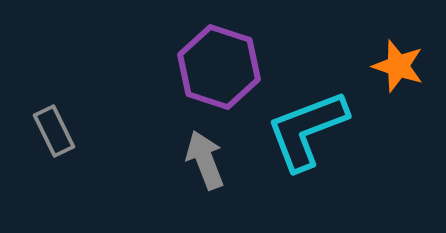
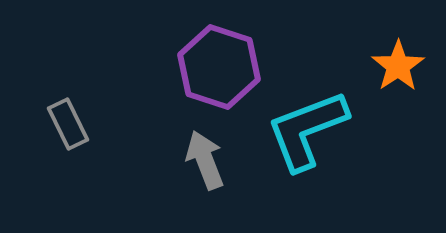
orange star: rotated 20 degrees clockwise
gray rectangle: moved 14 px right, 7 px up
